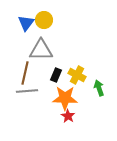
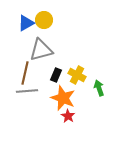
blue triangle: rotated 24 degrees clockwise
gray triangle: rotated 15 degrees counterclockwise
orange star: moved 2 px left; rotated 20 degrees clockwise
